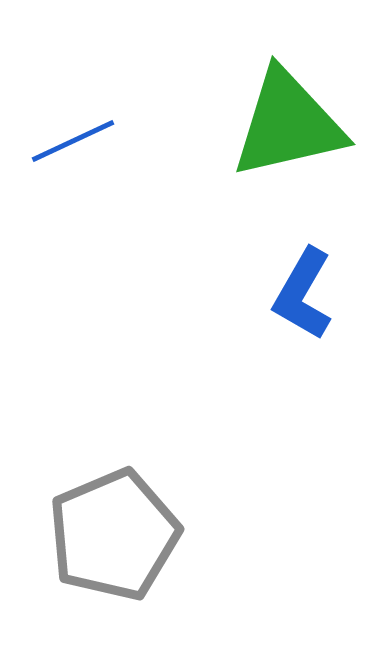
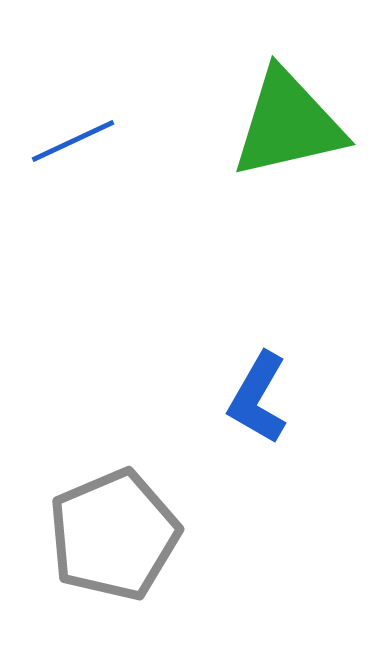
blue L-shape: moved 45 px left, 104 px down
